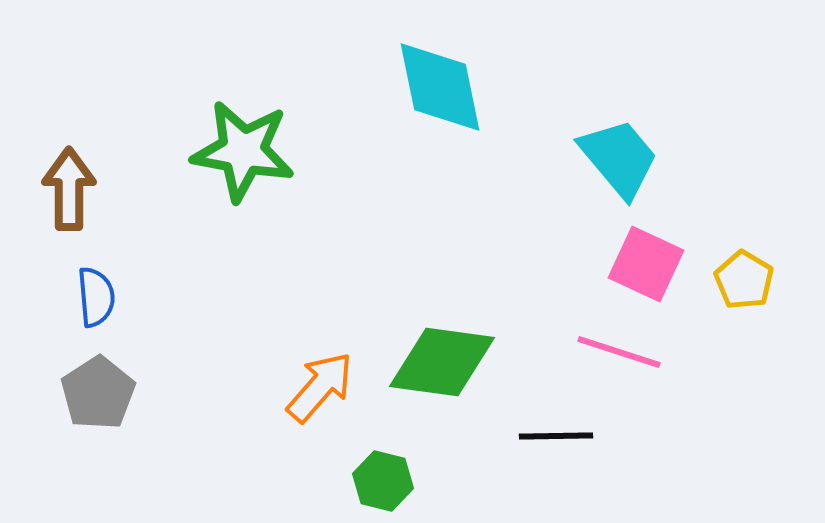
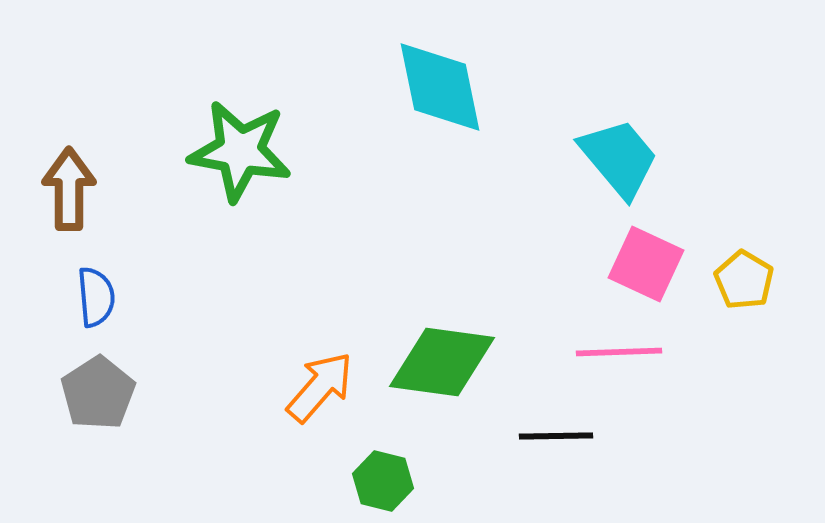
green star: moved 3 px left
pink line: rotated 20 degrees counterclockwise
